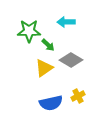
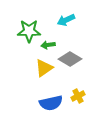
cyan arrow: moved 2 px up; rotated 24 degrees counterclockwise
green arrow: rotated 128 degrees clockwise
gray diamond: moved 1 px left, 1 px up
